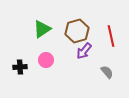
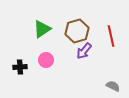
gray semicircle: moved 6 px right, 14 px down; rotated 24 degrees counterclockwise
